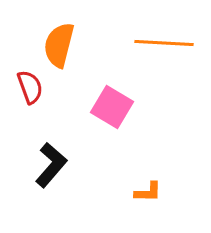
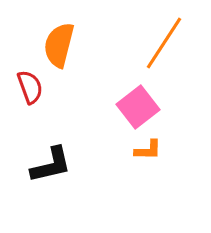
orange line: rotated 60 degrees counterclockwise
pink square: moved 26 px right; rotated 21 degrees clockwise
black L-shape: rotated 36 degrees clockwise
orange L-shape: moved 42 px up
